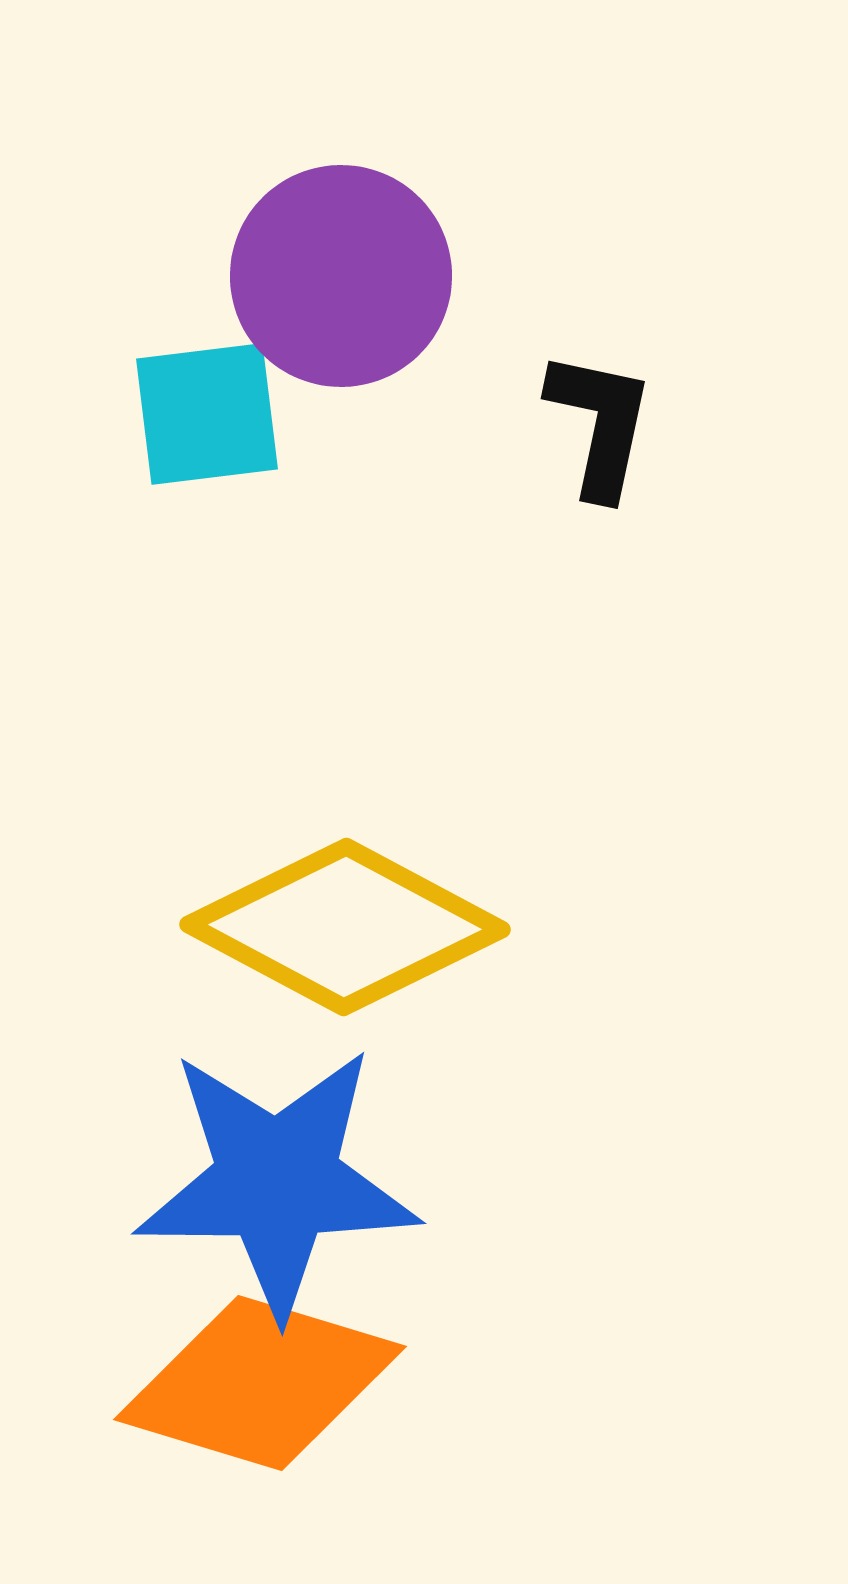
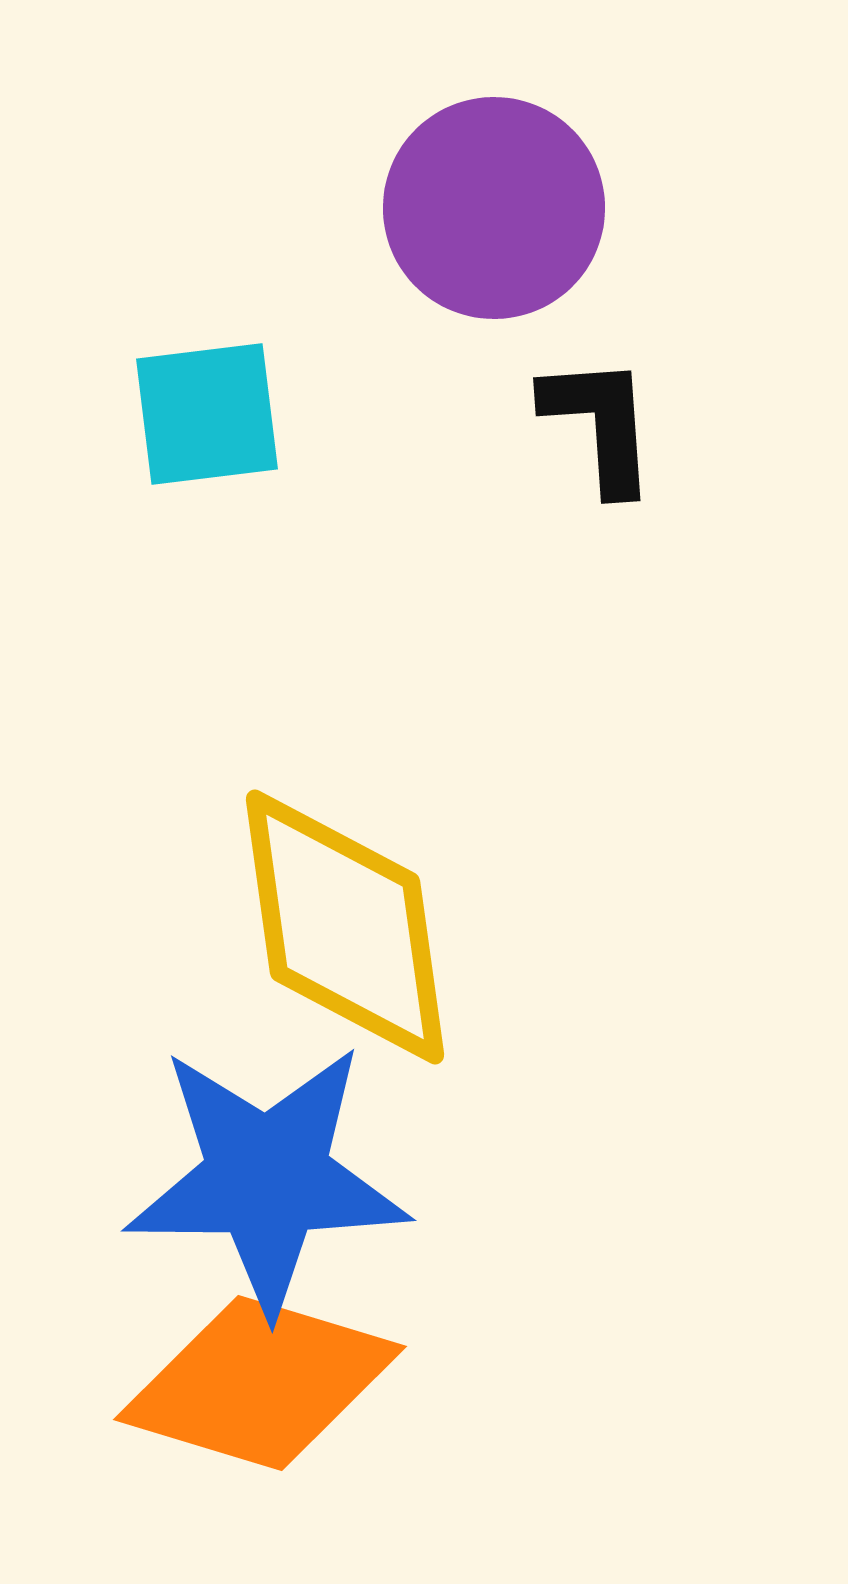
purple circle: moved 153 px right, 68 px up
black L-shape: rotated 16 degrees counterclockwise
yellow diamond: rotated 54 degrees clockwise
blue star: moved 10 px left, 3 px up
